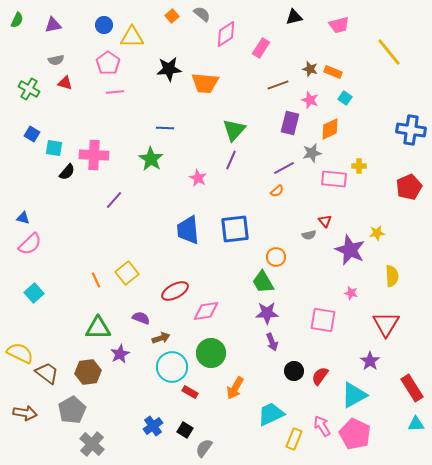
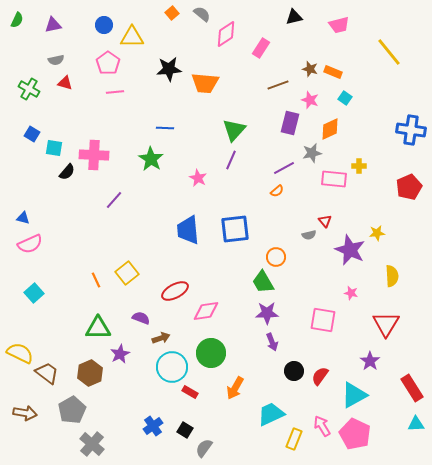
orange square at (172, 16): moved 3 px up
pink semicircle at (30, 244): rotated 20 degrees clockwise
brown hexagon at (88, 372): moved 2 px right, 1 px down; rotated 15 degrees counterclockwise
